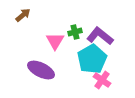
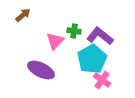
green cross: moved 1 px left, 1 px up; rotated 24 degrees clockwise
pink triangle: rotated 12 degrees clockwise
